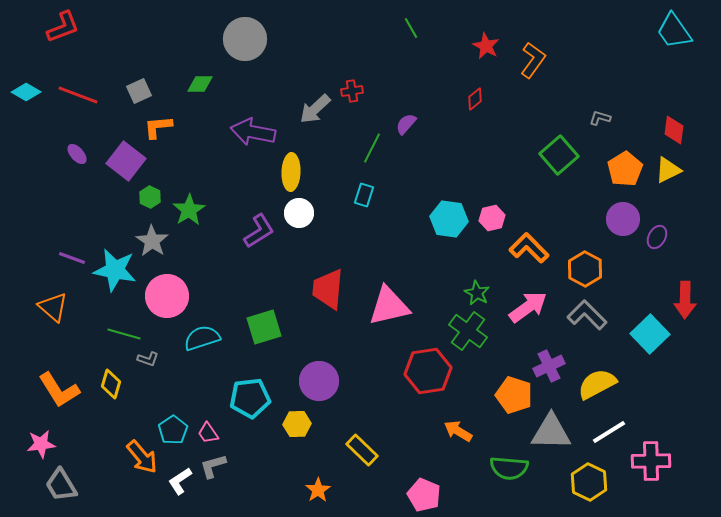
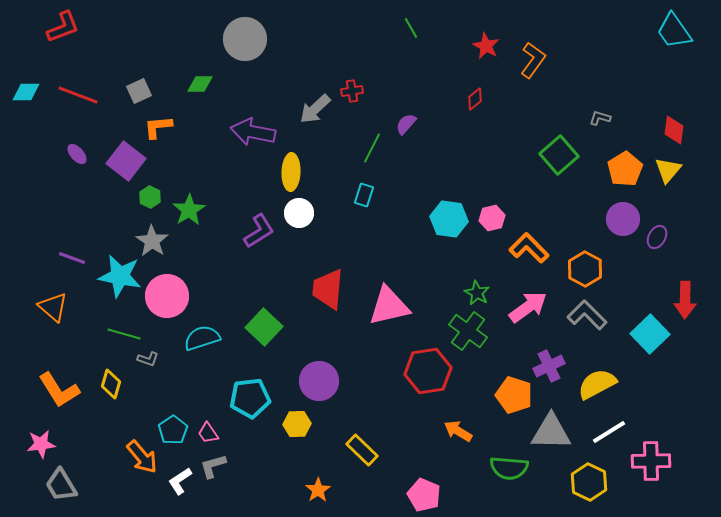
cyan diamond at (26, 92): rotated 32 degrees counterclockwise
yellow triangle at (668, 170): rotated 24 degrees counterclockwise
cyan star at (115, 270): moved 5 px right, 6 px down
green square at (264, 327): rotated 30 degrees counterclockwise
